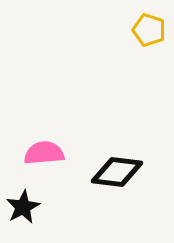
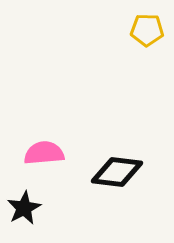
yellow pentagon: moved 2 px left; rotated 16 degrees counterclockwise
black star: moved 1 px right, 1 px down
